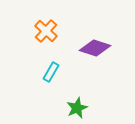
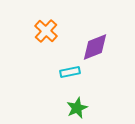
purple diamond: moved 1 px up; rotated 40 degrees counterclockwise
cyan rectangle: moved 19 px right; rotated 48 degrees clockwise
